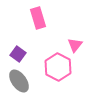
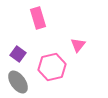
pink triangle: moved 3 px right
pink hexagon: moved 6 px left; rotated 20 degrees clockwise
gray ellipse: moved 1 px left, 1 px down
